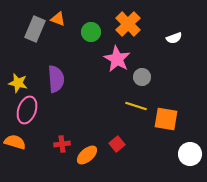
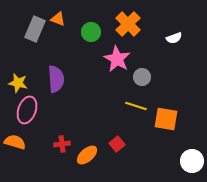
white circle: moved 2 px right, 7 px down
